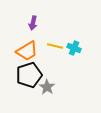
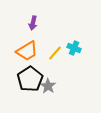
yellow line: moved 7 px down; rotated 63 degrees counterclockwise
black pentagon: moved 1 px right, 4 px down; rotated 15 degrees counterclockwise
gray star: moved 1 px right, 1 px up
